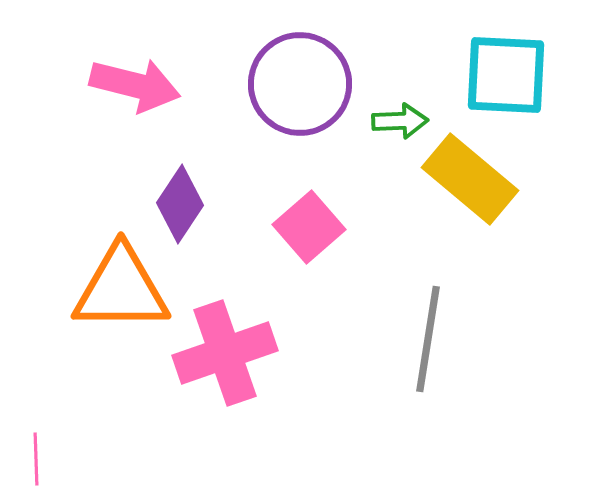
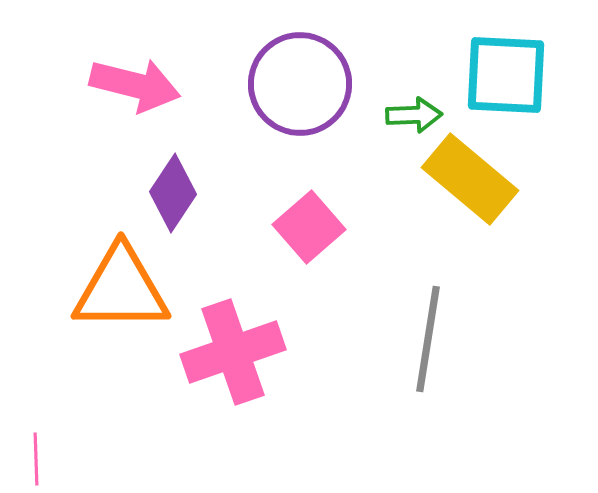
green arrow: moved 14 px right, 6 px up
purple diamond: moved 7 px left, 11 px up
pink cross: moved 8 px right, 1 px up
